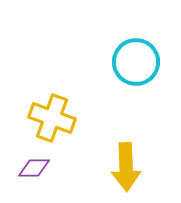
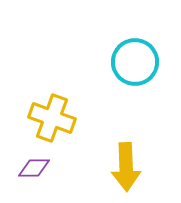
cyan circle: moved 1 px left
